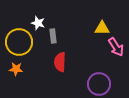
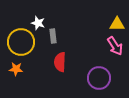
yellow triangle: moved 15 px right, 4 px up
yellow circle: moved 2 px right
pink arrow: moved 1 px left, 1 px up
purple circle: moved 6 px up
